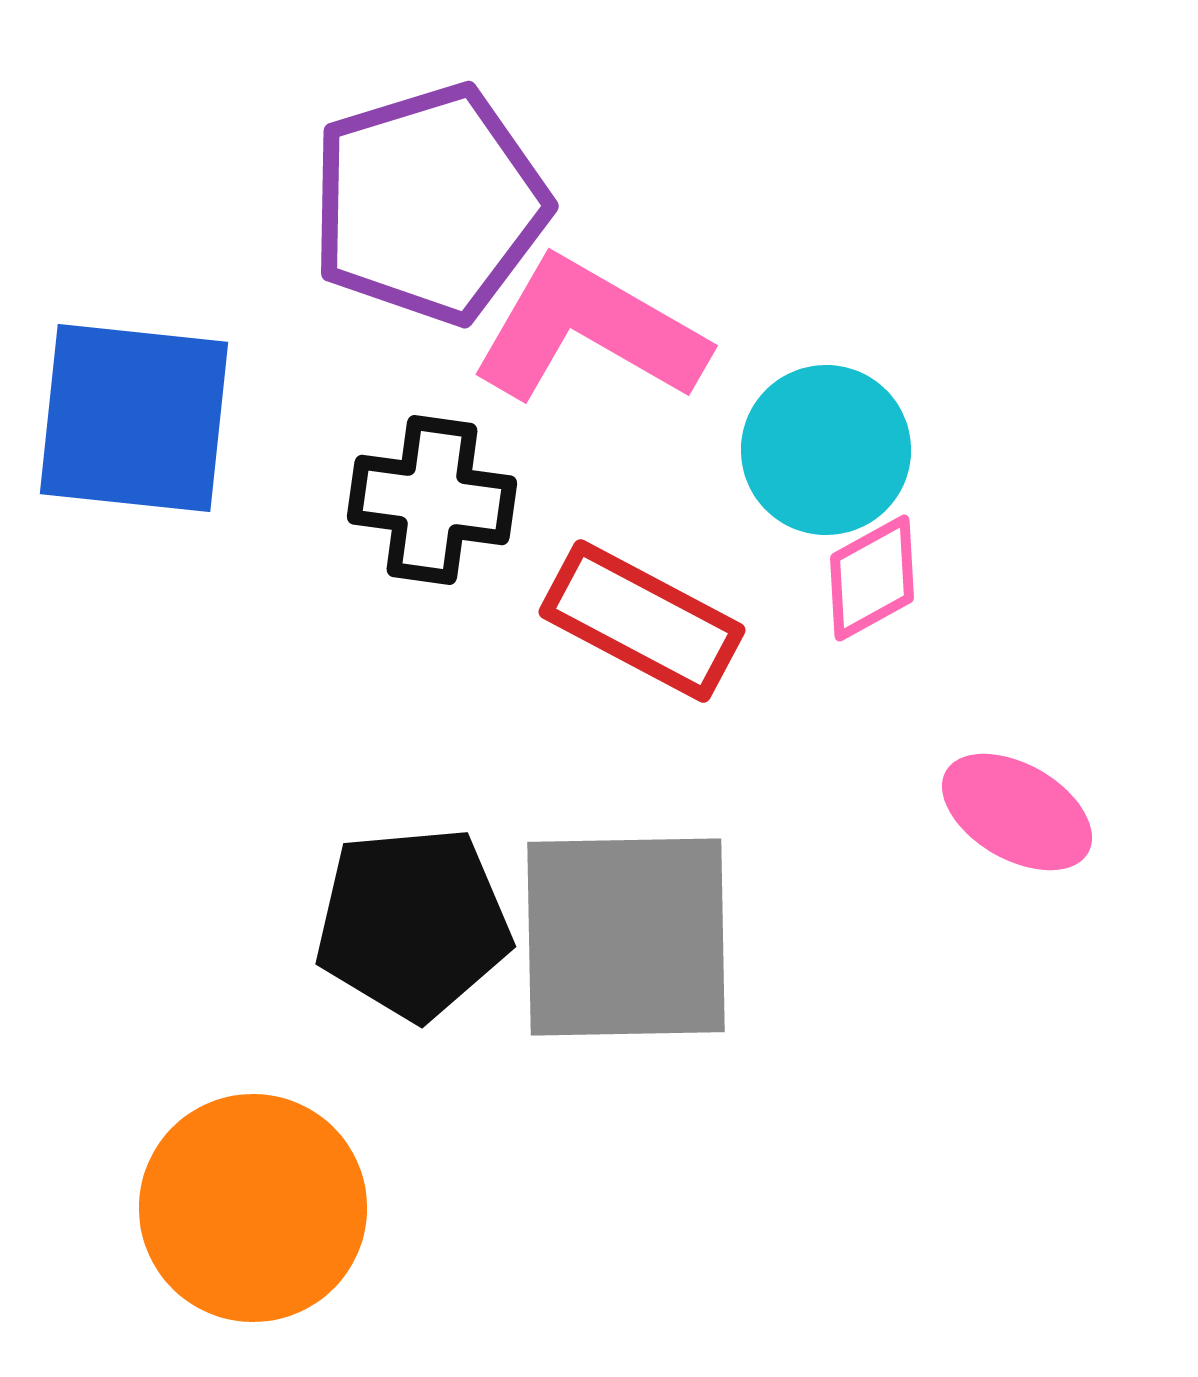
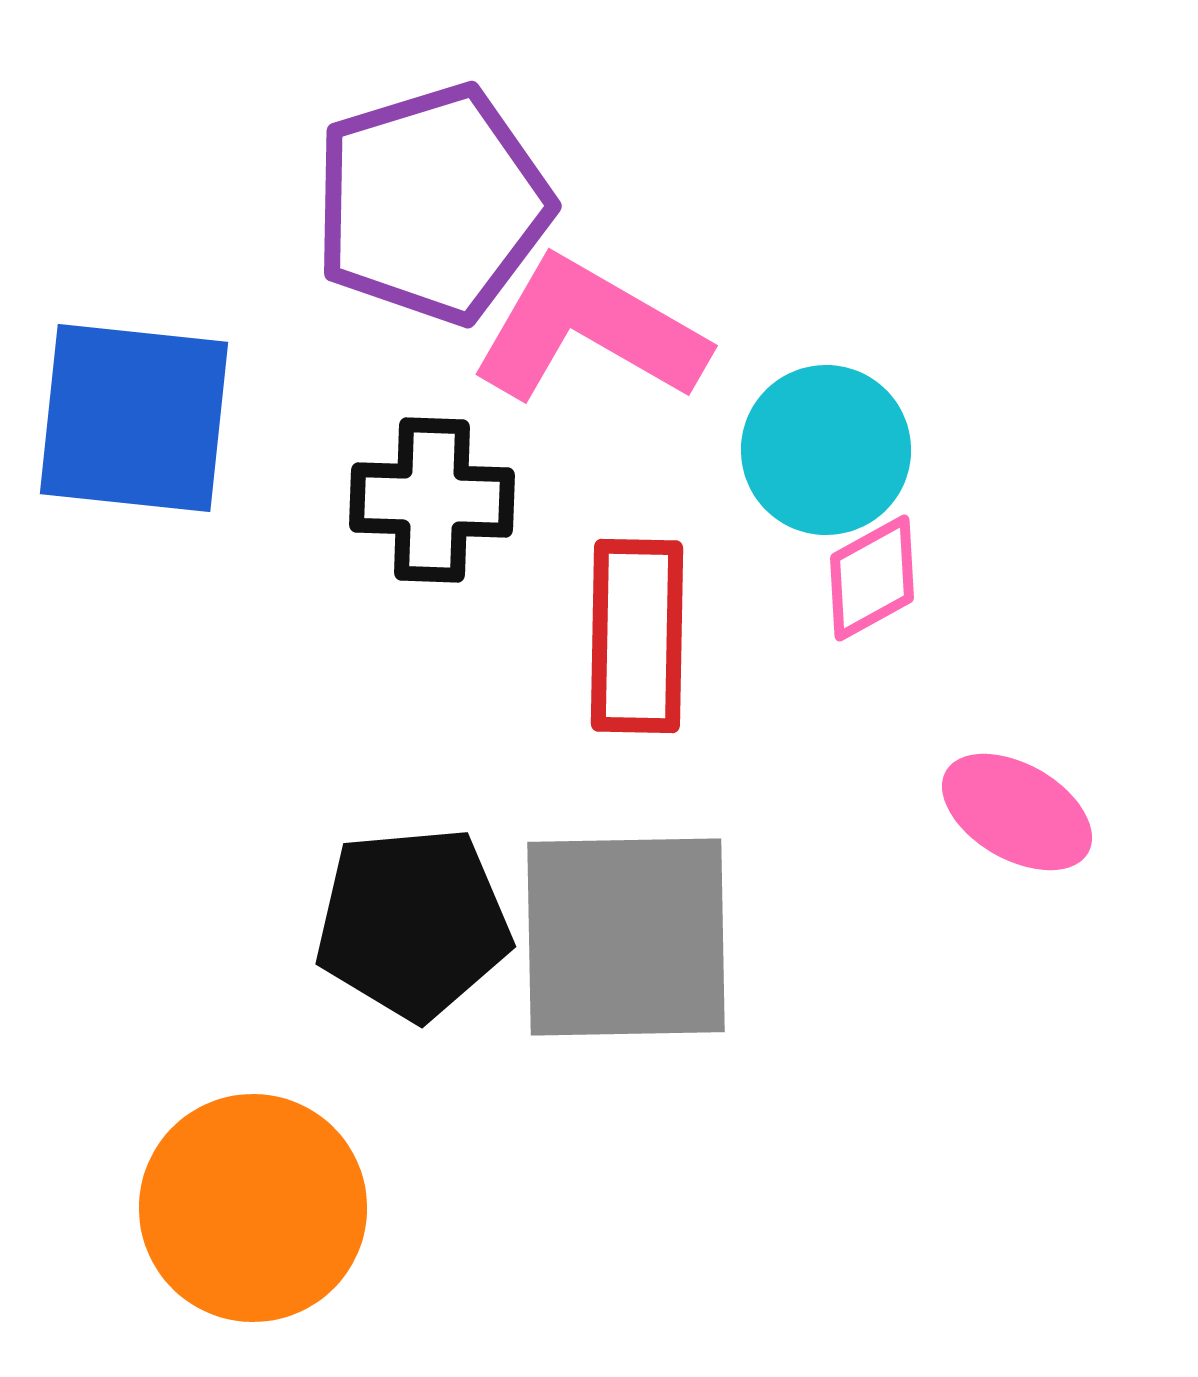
purple pentagon: moved 3 px right
black cross: rotated 6 degrees counterclockwise
red rectangle: moved 5 px left, 15 px down; rotated 63 degrees clockwise
